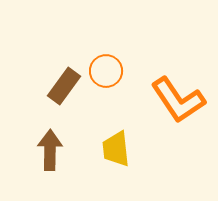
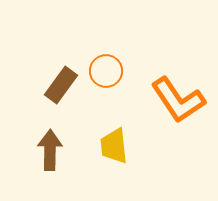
brown rectangle: moved 3 px left, 1 px up
yellow trapezoid: moved 2 px left, 3 px up
